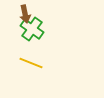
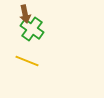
yellow line: moved 4 px left, 2 px up
